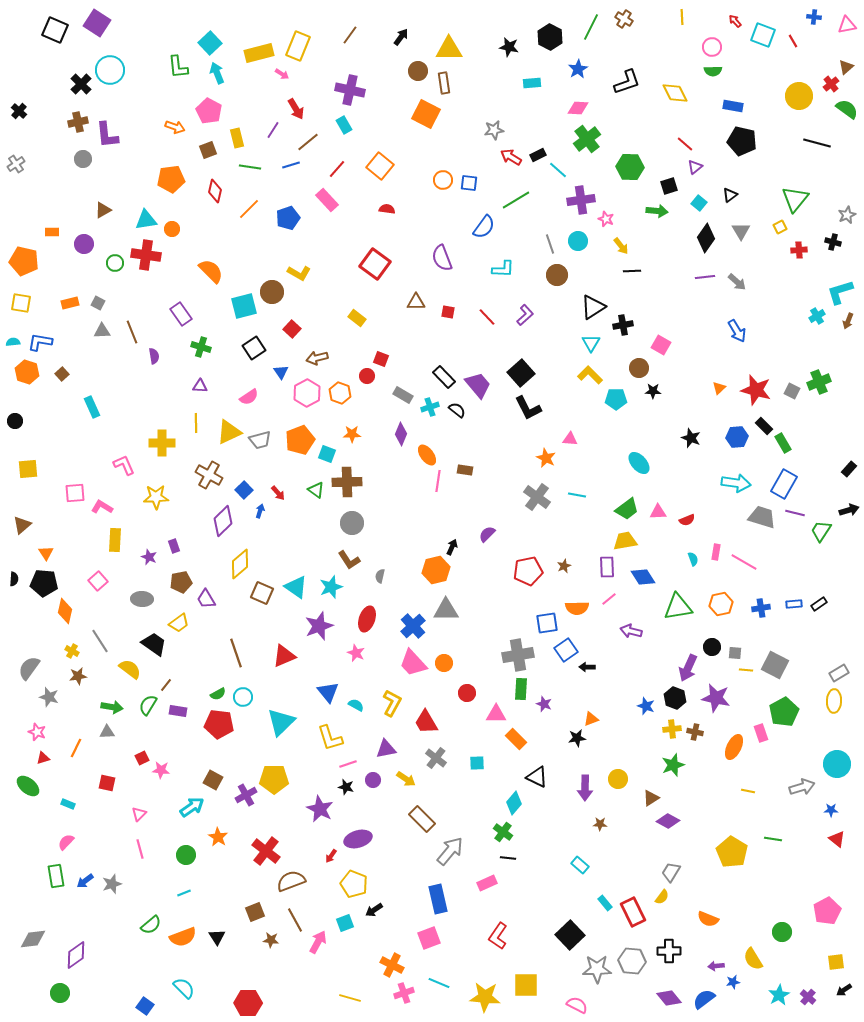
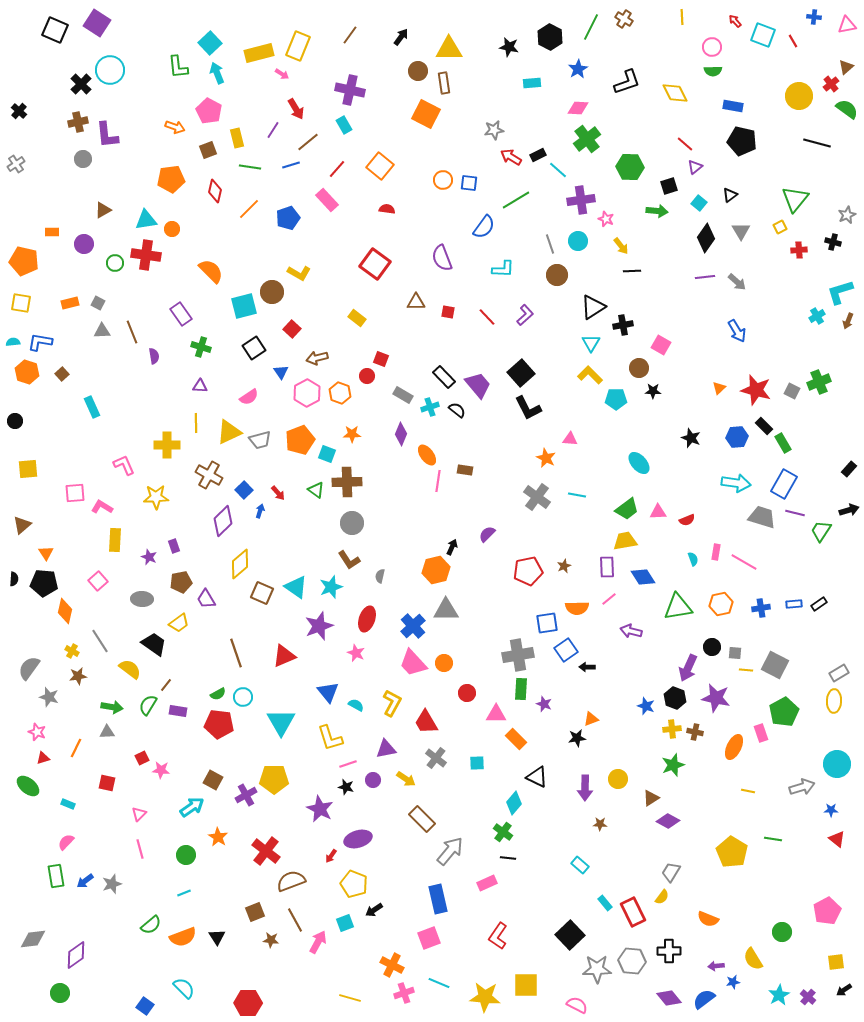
yellow cross at (162, 443): moved 5 px right, 2 px down
cyan triangle at (281, 722): rotated 16 degrees counterclockwise
